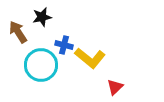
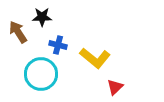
black star: rotated 12 degrees clockwise
blue cross: moved 6 px left
yellow L-shape: moved 5 px right
cyan circle: moved 9 px down
